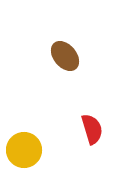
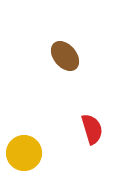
yellow circle: moved 3 px down
